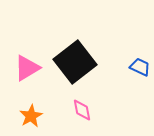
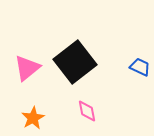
pink triangle: rotated 8 degrees counterclockwise
pink diamond: moved 5 px right, 1 px down
orange star: moved 2 px right, 2 px down
